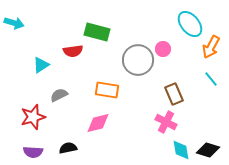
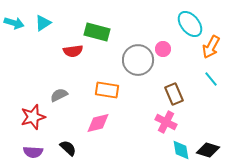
cyan triangle: moved 2 px right, 42 px up
black semicircle: rotated 54 degrees clockwise
